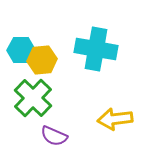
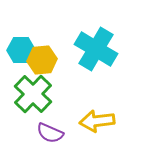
cyan cross: rotated 21 degrees clockwise
green cross: moved 4 px up
yellow arrow: moved 18 px left, 2 px down
purple semicircle: moved 4 px left, 3 px up
